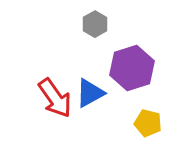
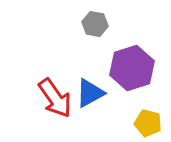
gray hexagon: rotated 20 degrees counterclockwise
